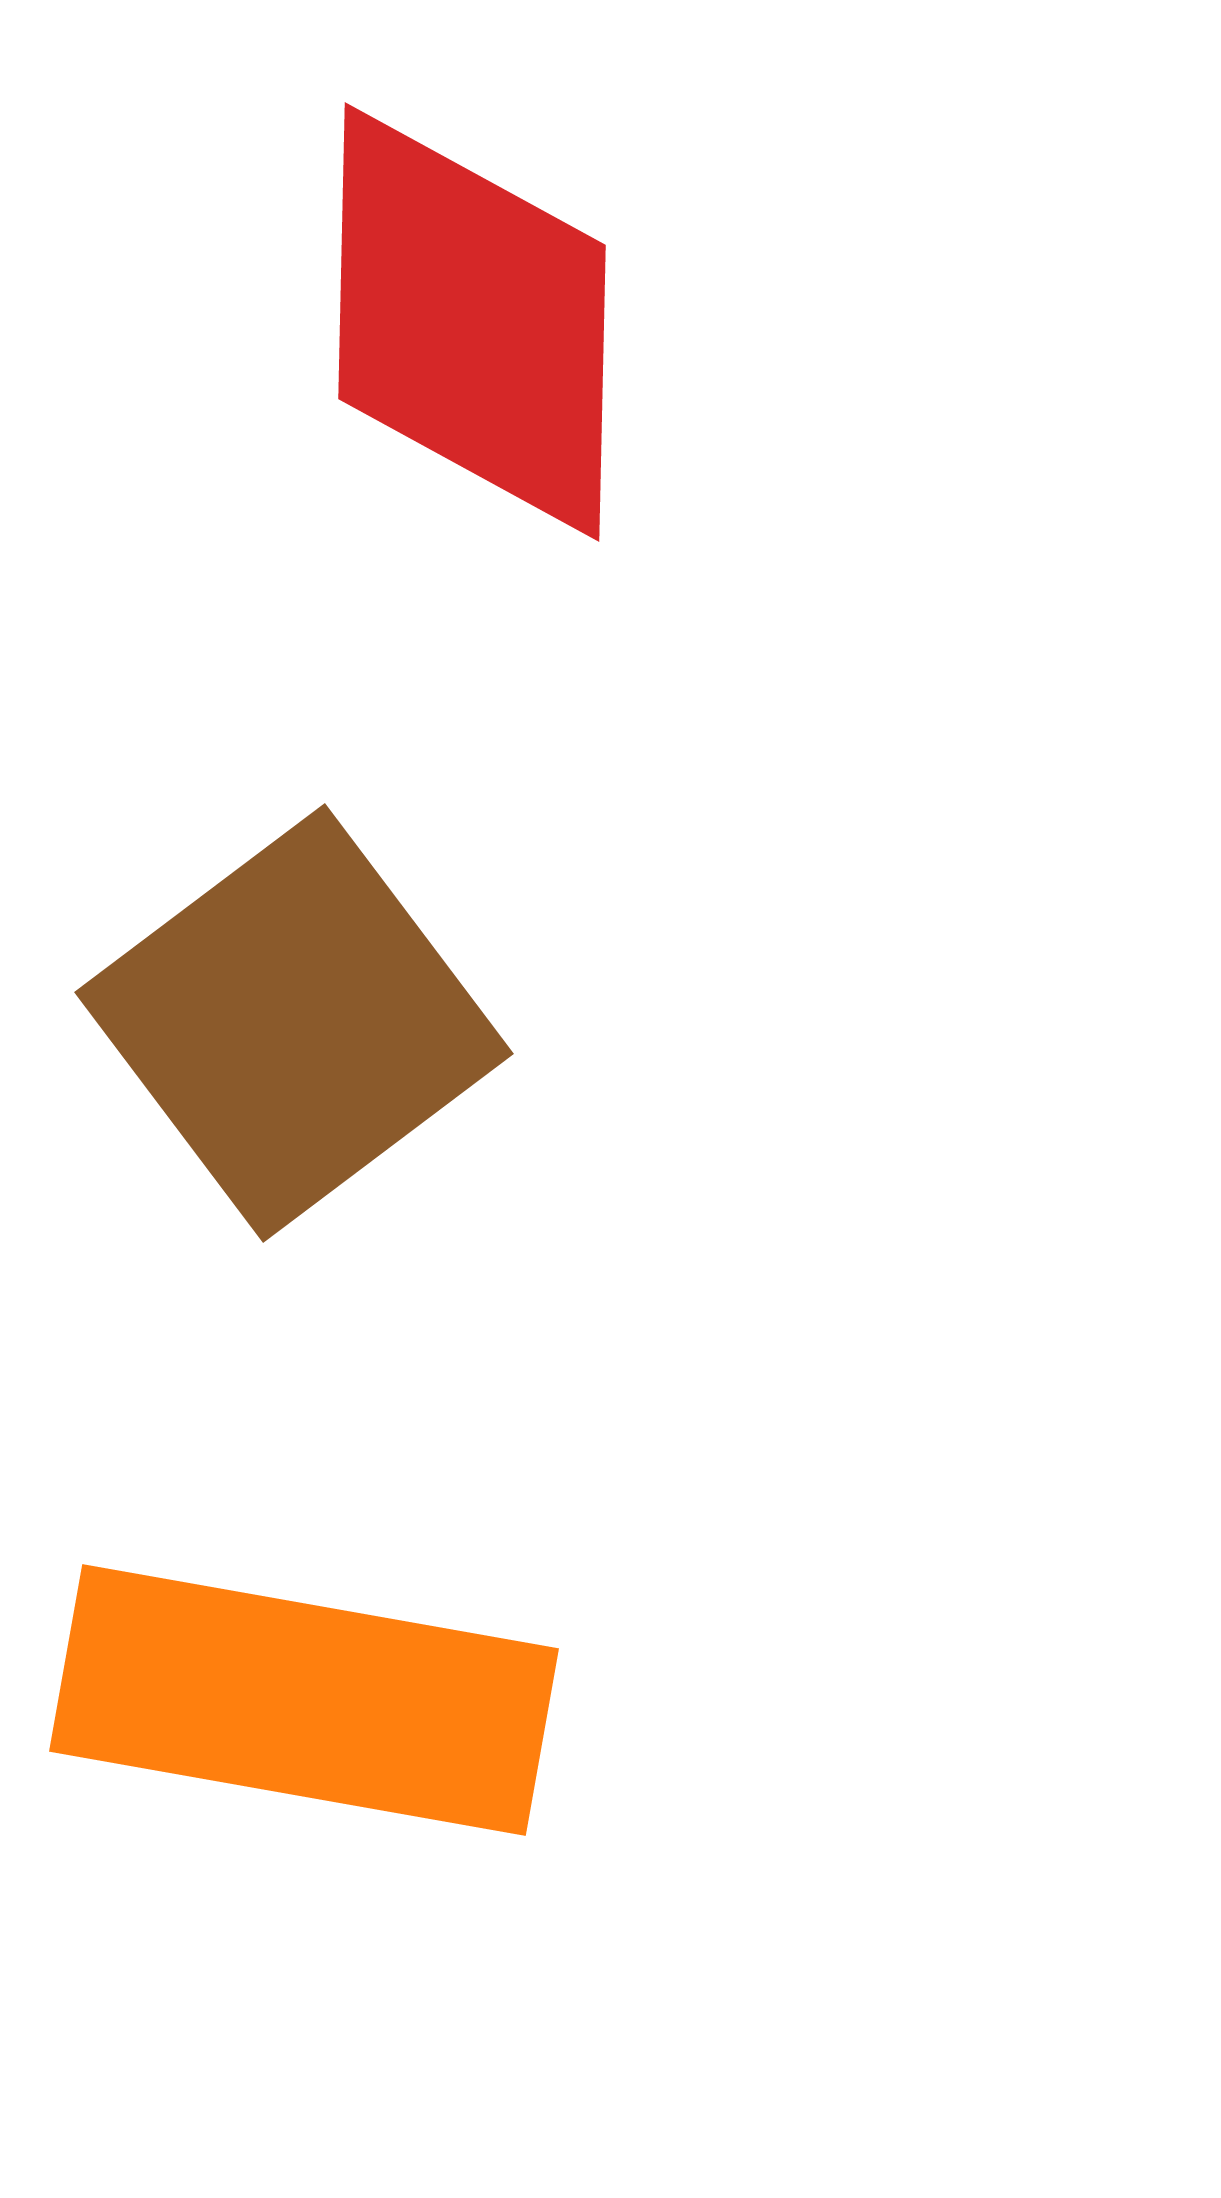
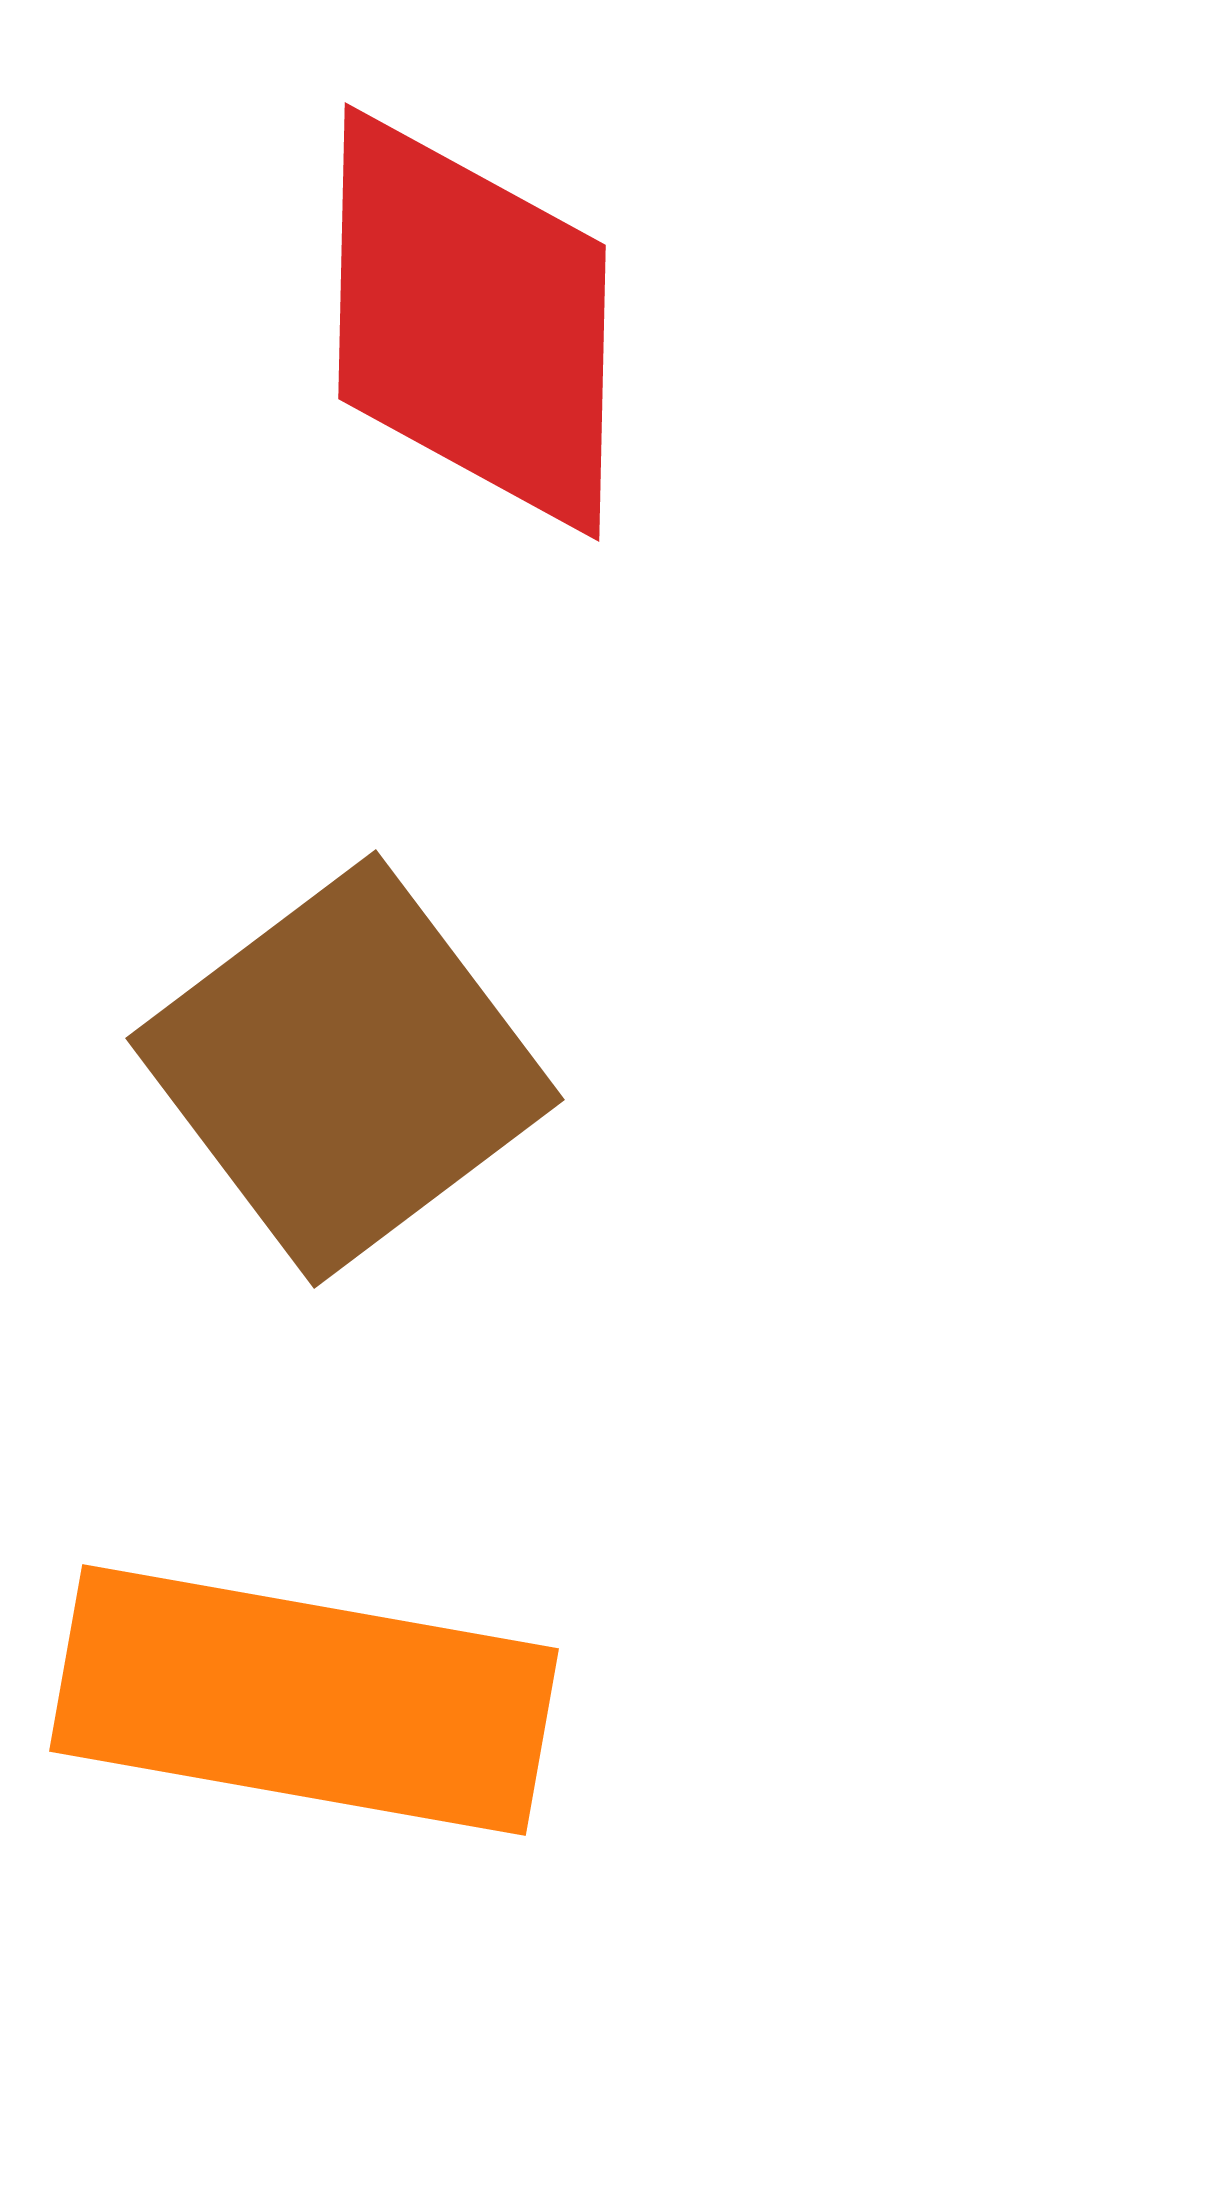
brown square: moved 51 px right, 46 px down
